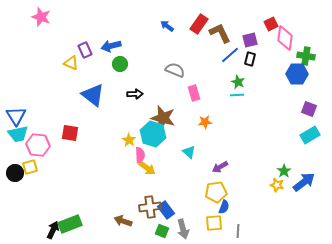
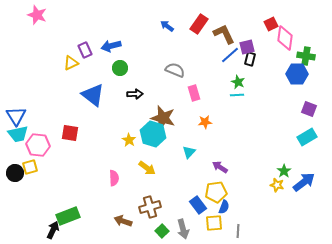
pink star at (41, 17): moved 4 px left, 2 px up
brown L-shape at (220, 33): moved 4 px right, 1 px down
purple square at (250, 40): moved 3 px left, 7 px down
yellow triangle at (71, 63): rotated 49 degrees counterclockwise
green circle at (120, 64): moved 4 px down
cyan rectangle at (310, 135): moved 3 px left, 2 px down
cyan triangle at (189, 152): rotated 32 degrees clockwise
pink semicircle at (140, 155): moved 26 px left, 23 px down
purple arrow at (220, 167): rotated 63 degrees clockwise
brown cross at (150, 207): rotated 10 degrees counterclockwise
blue rectangle at (166, 210): moved 32 px right, 5 px up
green rectangle at (70, 224): moved 2 px left, 8 px up
green square at (162, 231): rotated 24 degrees clockwise
